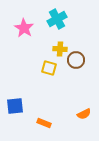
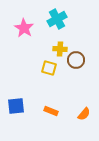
blue square: moved 1 px right
orange semicircle: rotated 24 degrees counterclockwise
orange rectangle: moved 7 px right, 12 px up
